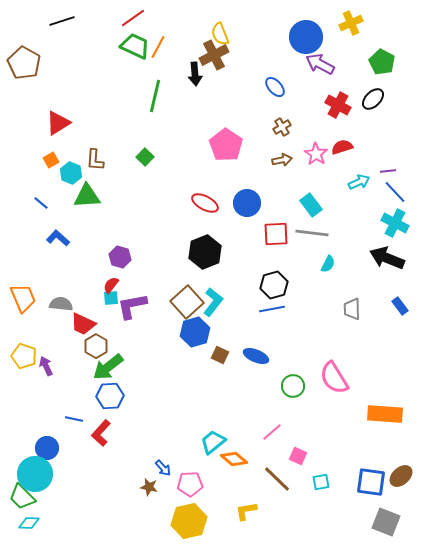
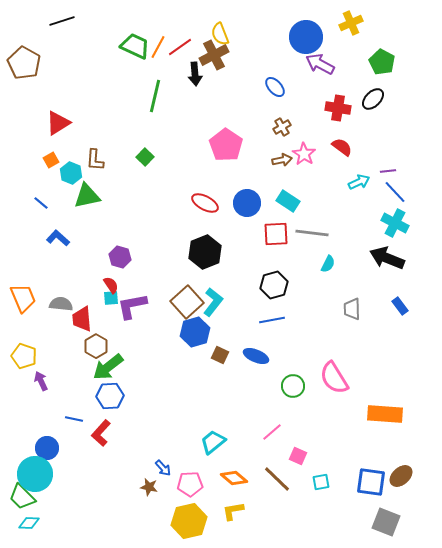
red line at (133, 18): moved 47 px right, 29 px down
red cross at (338, 105): moved 3 px down; rotated 20 degrees counterclockwise
red semicircle at (342, 147): rotated 55 degrees clockwise
pink star at (316, 154): moved 12 px left
green triangle at (87, 196): rotated 8 degrees counterclockwise
cyan rectangle at (311, 205): moved 23 px left, 4 px up; rotated 20 degrees counterclockwise
red semicircle at (111, 285): rotated 108 degrees clockwise
blue line at (272, 309): moved 11 px down
red trapezoid at (83, 324): moved 1 px left, 5 px up; rotated 60 degrees clockwise
purple arrow at (46, 366): moved 5 px left, 15 px down
orange diamond at (234, 459): moved 19 px down
yellow L-shape at (246, 511): moved 13 px left
